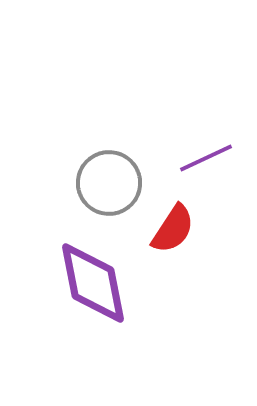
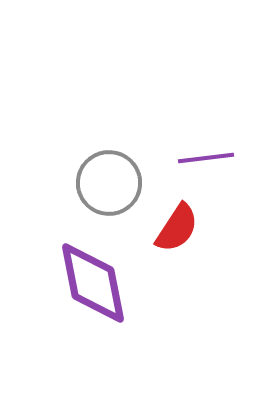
purple line: rotated 18 degrees clockwise
red semicircle: moved 4 px right, 1 px up
